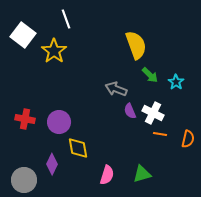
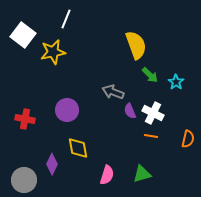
white line: rotated 42 degrees clockwise
yellow star: moved 1 px left, 1 px down; rotated 25 degrees clockwise
gray arrow: moved 3 px left, 3 px down
purple circle: moved 8 px right, 12 px up
orange line: moved 9 px left, 2 px down
